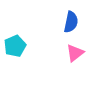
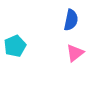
blue semicircle: moved 2 px up
